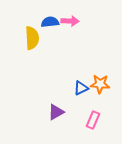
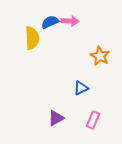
blue semicircle: rotated 18 degrees counterclockwise
orange star: moved 28 px up; rotated 24 degrees clockwise
purple triangle: moved 6 px down
